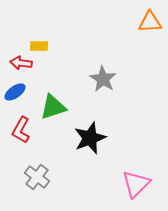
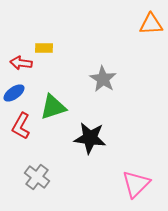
orange triangle: moved 1 px right, 2 px down
yellow rectangle: moved 5 px right, 2 px down
blue ellipse: moved 1 px left, 1 px down
red L-shape: moved 4 px up
black star: rotated 28 degrees clockwise
